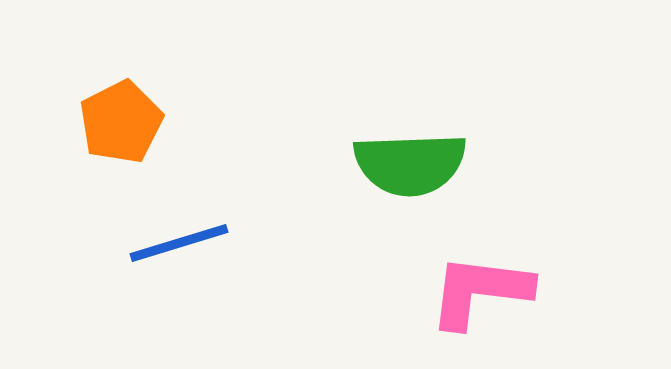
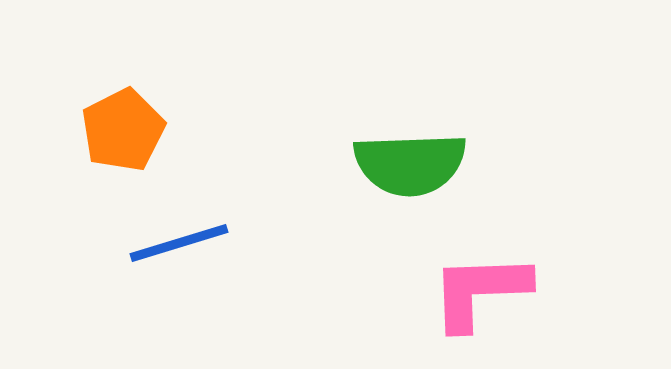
orange pentagon: moved 2 px right, 8 px down
pink L-shape: rotated 9 degrees counterclockwise
